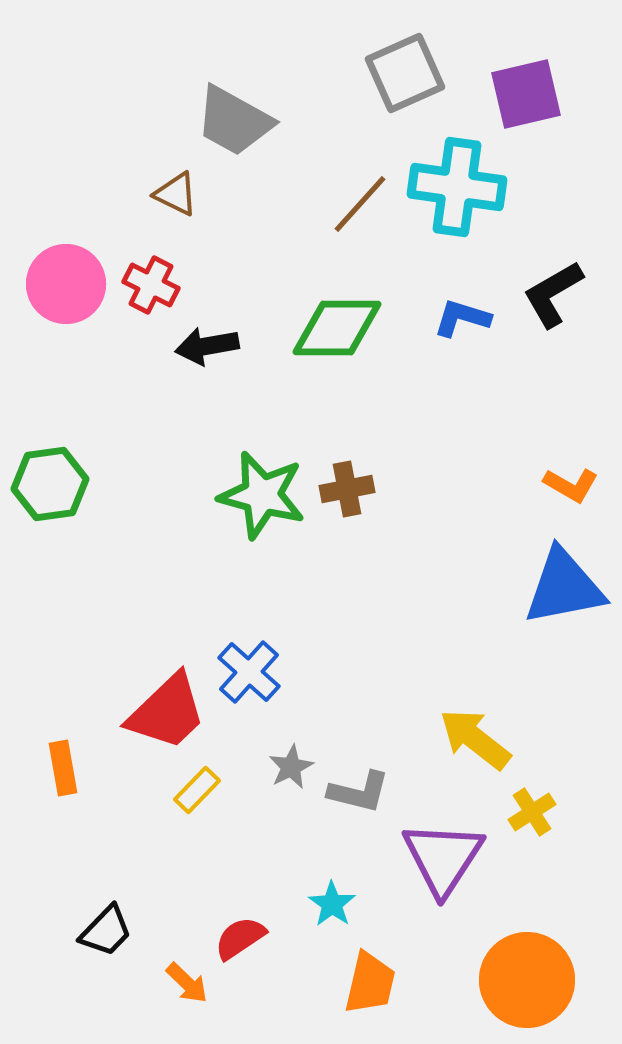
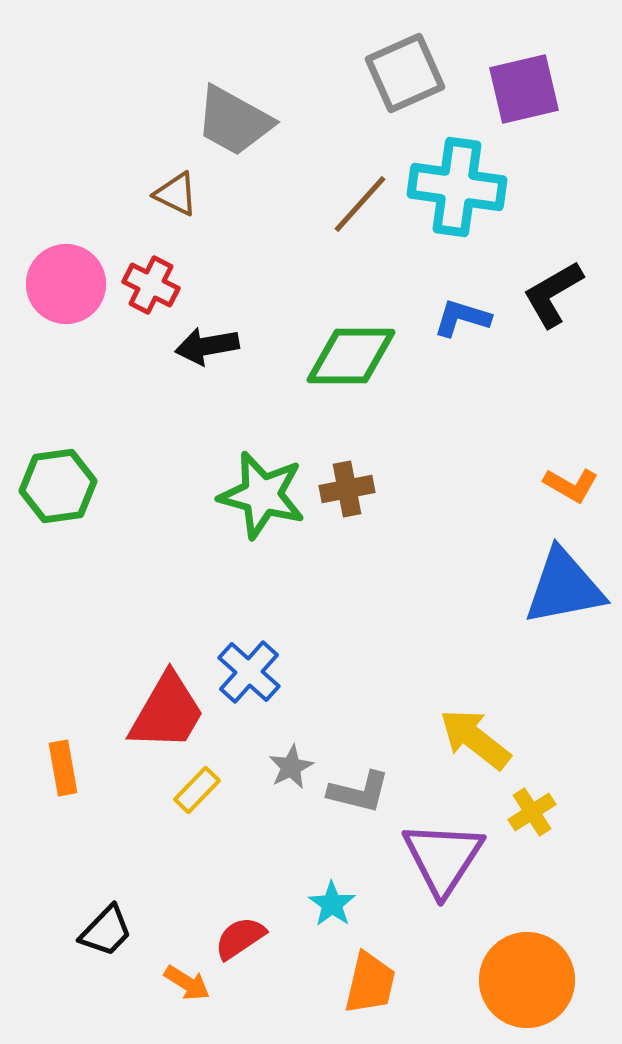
purple square: moved 2 px left, 5 px up
green diamond: moved 14 px right, 28 px down
green hexagon: moved 8 px right, 2 px down
red trapezoid: rotated 16 degrees counterclockwise
orange arrow: rotated 12 degrees counterclockwise
